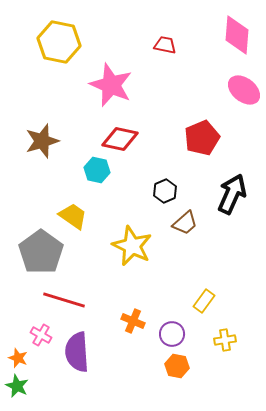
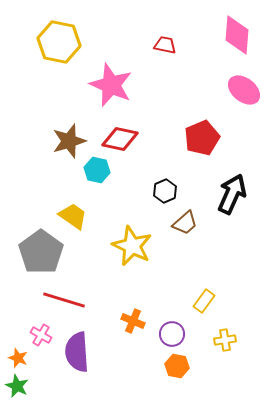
brown star: moved 27 px right
